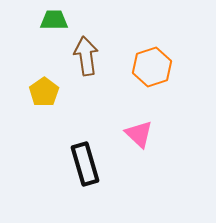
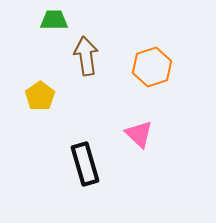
yellow pentagon: moved 4 px left, 4 px down
